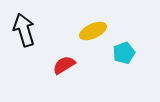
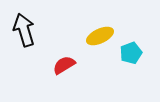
yellow ellipse: moved 7 px right, 5 px down
cyan pentagon: moved 7 px right
